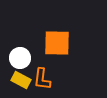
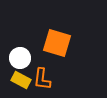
orange square: rotated 16 degrees clockwise
